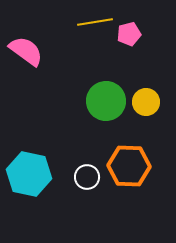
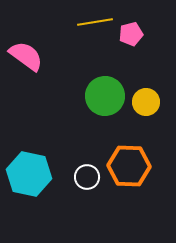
pink pentagon: moved 2 px right
pink semicircle: moved 5 px down
green circle: moved 1 px left, 5 px up
